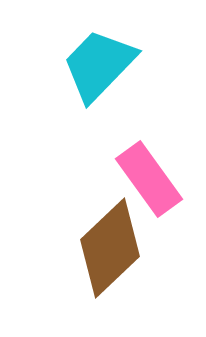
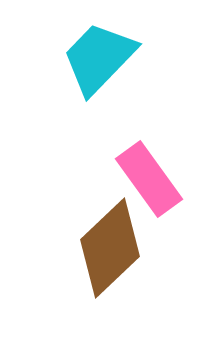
cyan trapezoid: moved 7 px up
